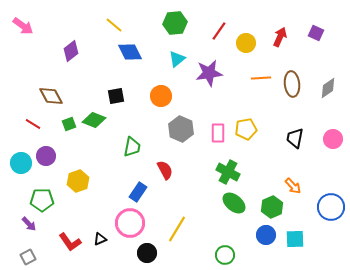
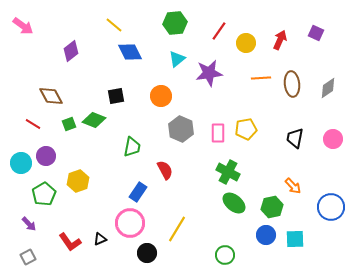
red arrow at (280, 37): moved 3 px down
green pentagon at (42, 200): moved 2 px right, 6 px up; rotated 30 degrees counterclockwise
green hexagon at (272, 207): rotated 10 degrees clockwise
